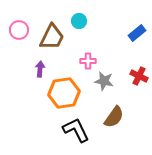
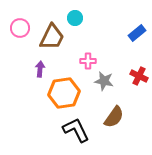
cyan circle: moved 4 px left, 3 px up
pink circle: moved 1 px right, 2 px up
